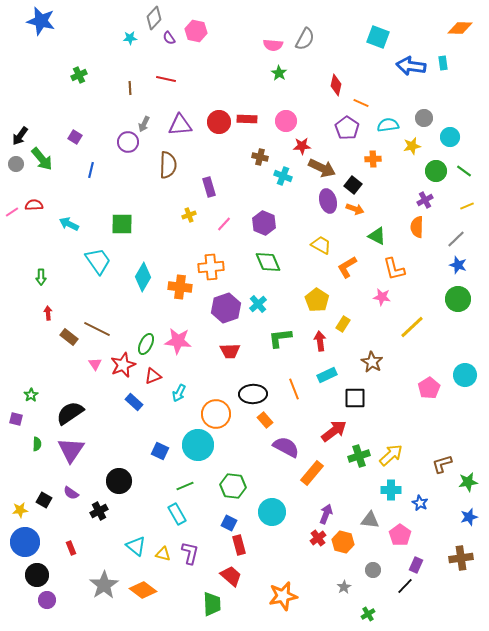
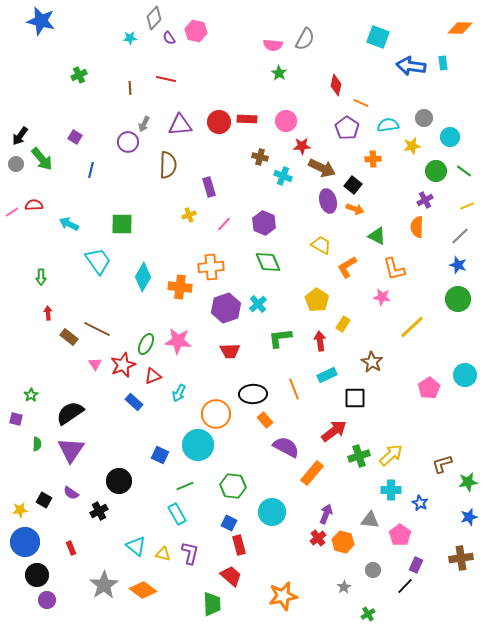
gray line at (456, 239): moved 4 px right, 3 px up
blue square at (160, 451): moved 4 px down
